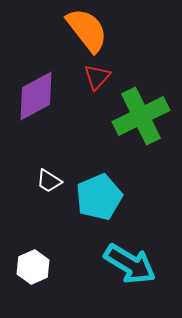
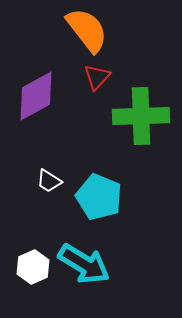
green cross: rotated 24 degrees clockwise
cyan pentagon: rotated 27 degrees counterclockwise
cyan arrow: moved 46 px left
